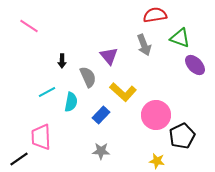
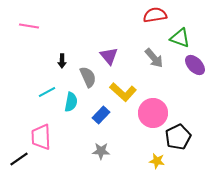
pink line: rotated 24 degrees counterclockwise
gray arrow: moved 10 px right, 13 px down; rotated 20 degrees counterclockwise
pink circle: moved 3 px left, 2 px up
black pentagon: moved 4 px left, 1 px down
